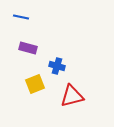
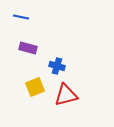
yellow square: moved 3 px down
red triangle: moved 6 px left, 1 px up
